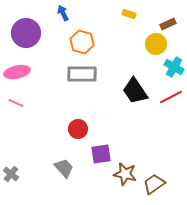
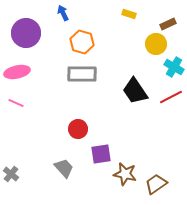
brown trapezoid: moved 2 px right
